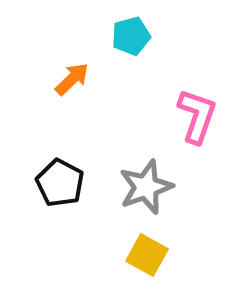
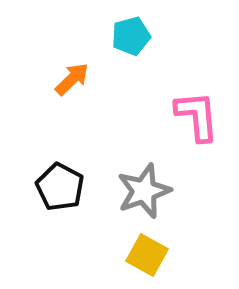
pink L-shape: rotated 24 degrees counterclockwise
black pentagon: moved 4 px down
gray star: moved 2 px left, 4 px down
